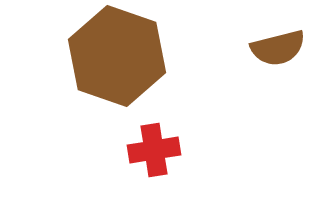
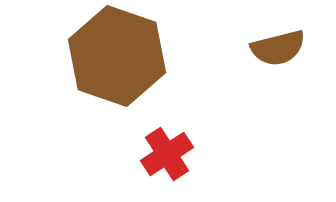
red cross: moved 13 px right, 4 px down; rotated 24 degrees counterclockwise
